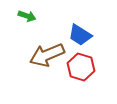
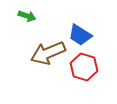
brown arrow: moved 1 px right, 2 px up
red hexagon: moved 3 px right
